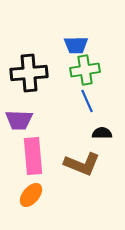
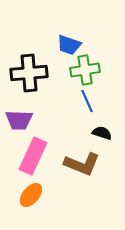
blue trapezoid: moved 7 px left; rotated 20 degrees clockwise
black semicircle: rotated 18 degrees clockwise
pink rectangle: rotated 30 degrees clockwise
